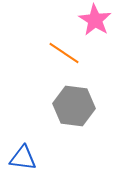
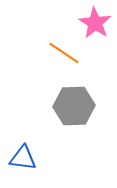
pink star: moved 3 px down
gray hexagon: rotated 9 degrees counterclockwise
